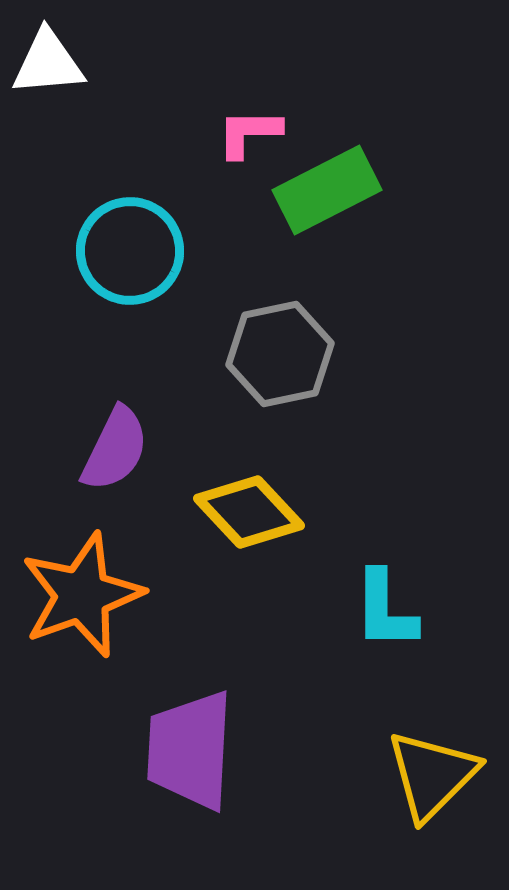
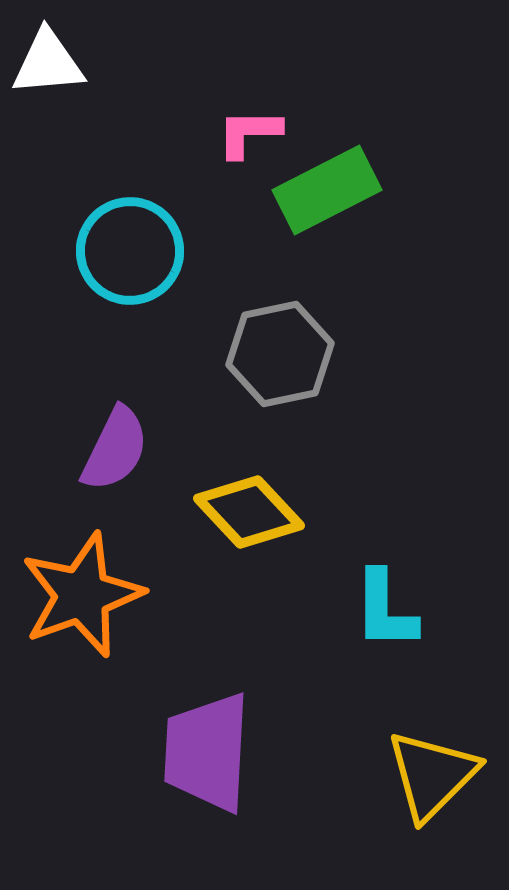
purple trapezoid: moved 17 px right, 2 px down
